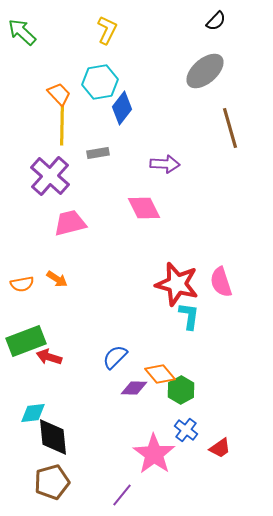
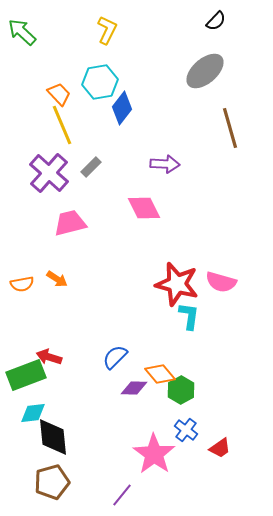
yellow line: rotated 24 degrees counterclockwise
gray rectangle: moved 7 px left, 14 px down; rotated 35 degrees counterclockwise
purple cross: moved 1 px left, 3 px up
pink semicircle: rotated 56 degrees counterclockwise
green rectangle: moved 34 px down
